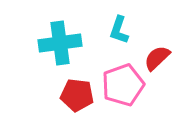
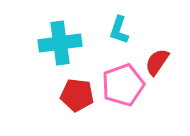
red semicircle: moved 4 px down; rotated 12 degrees counterclockwise
